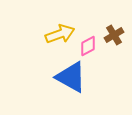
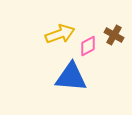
brown cross: rotated 30 degrees counterclockwise
blue triangle: rotated 24 degrees counterclockwise
